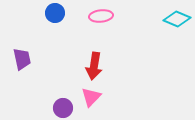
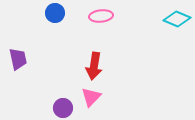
purple trapezoid: moved 4 px left
